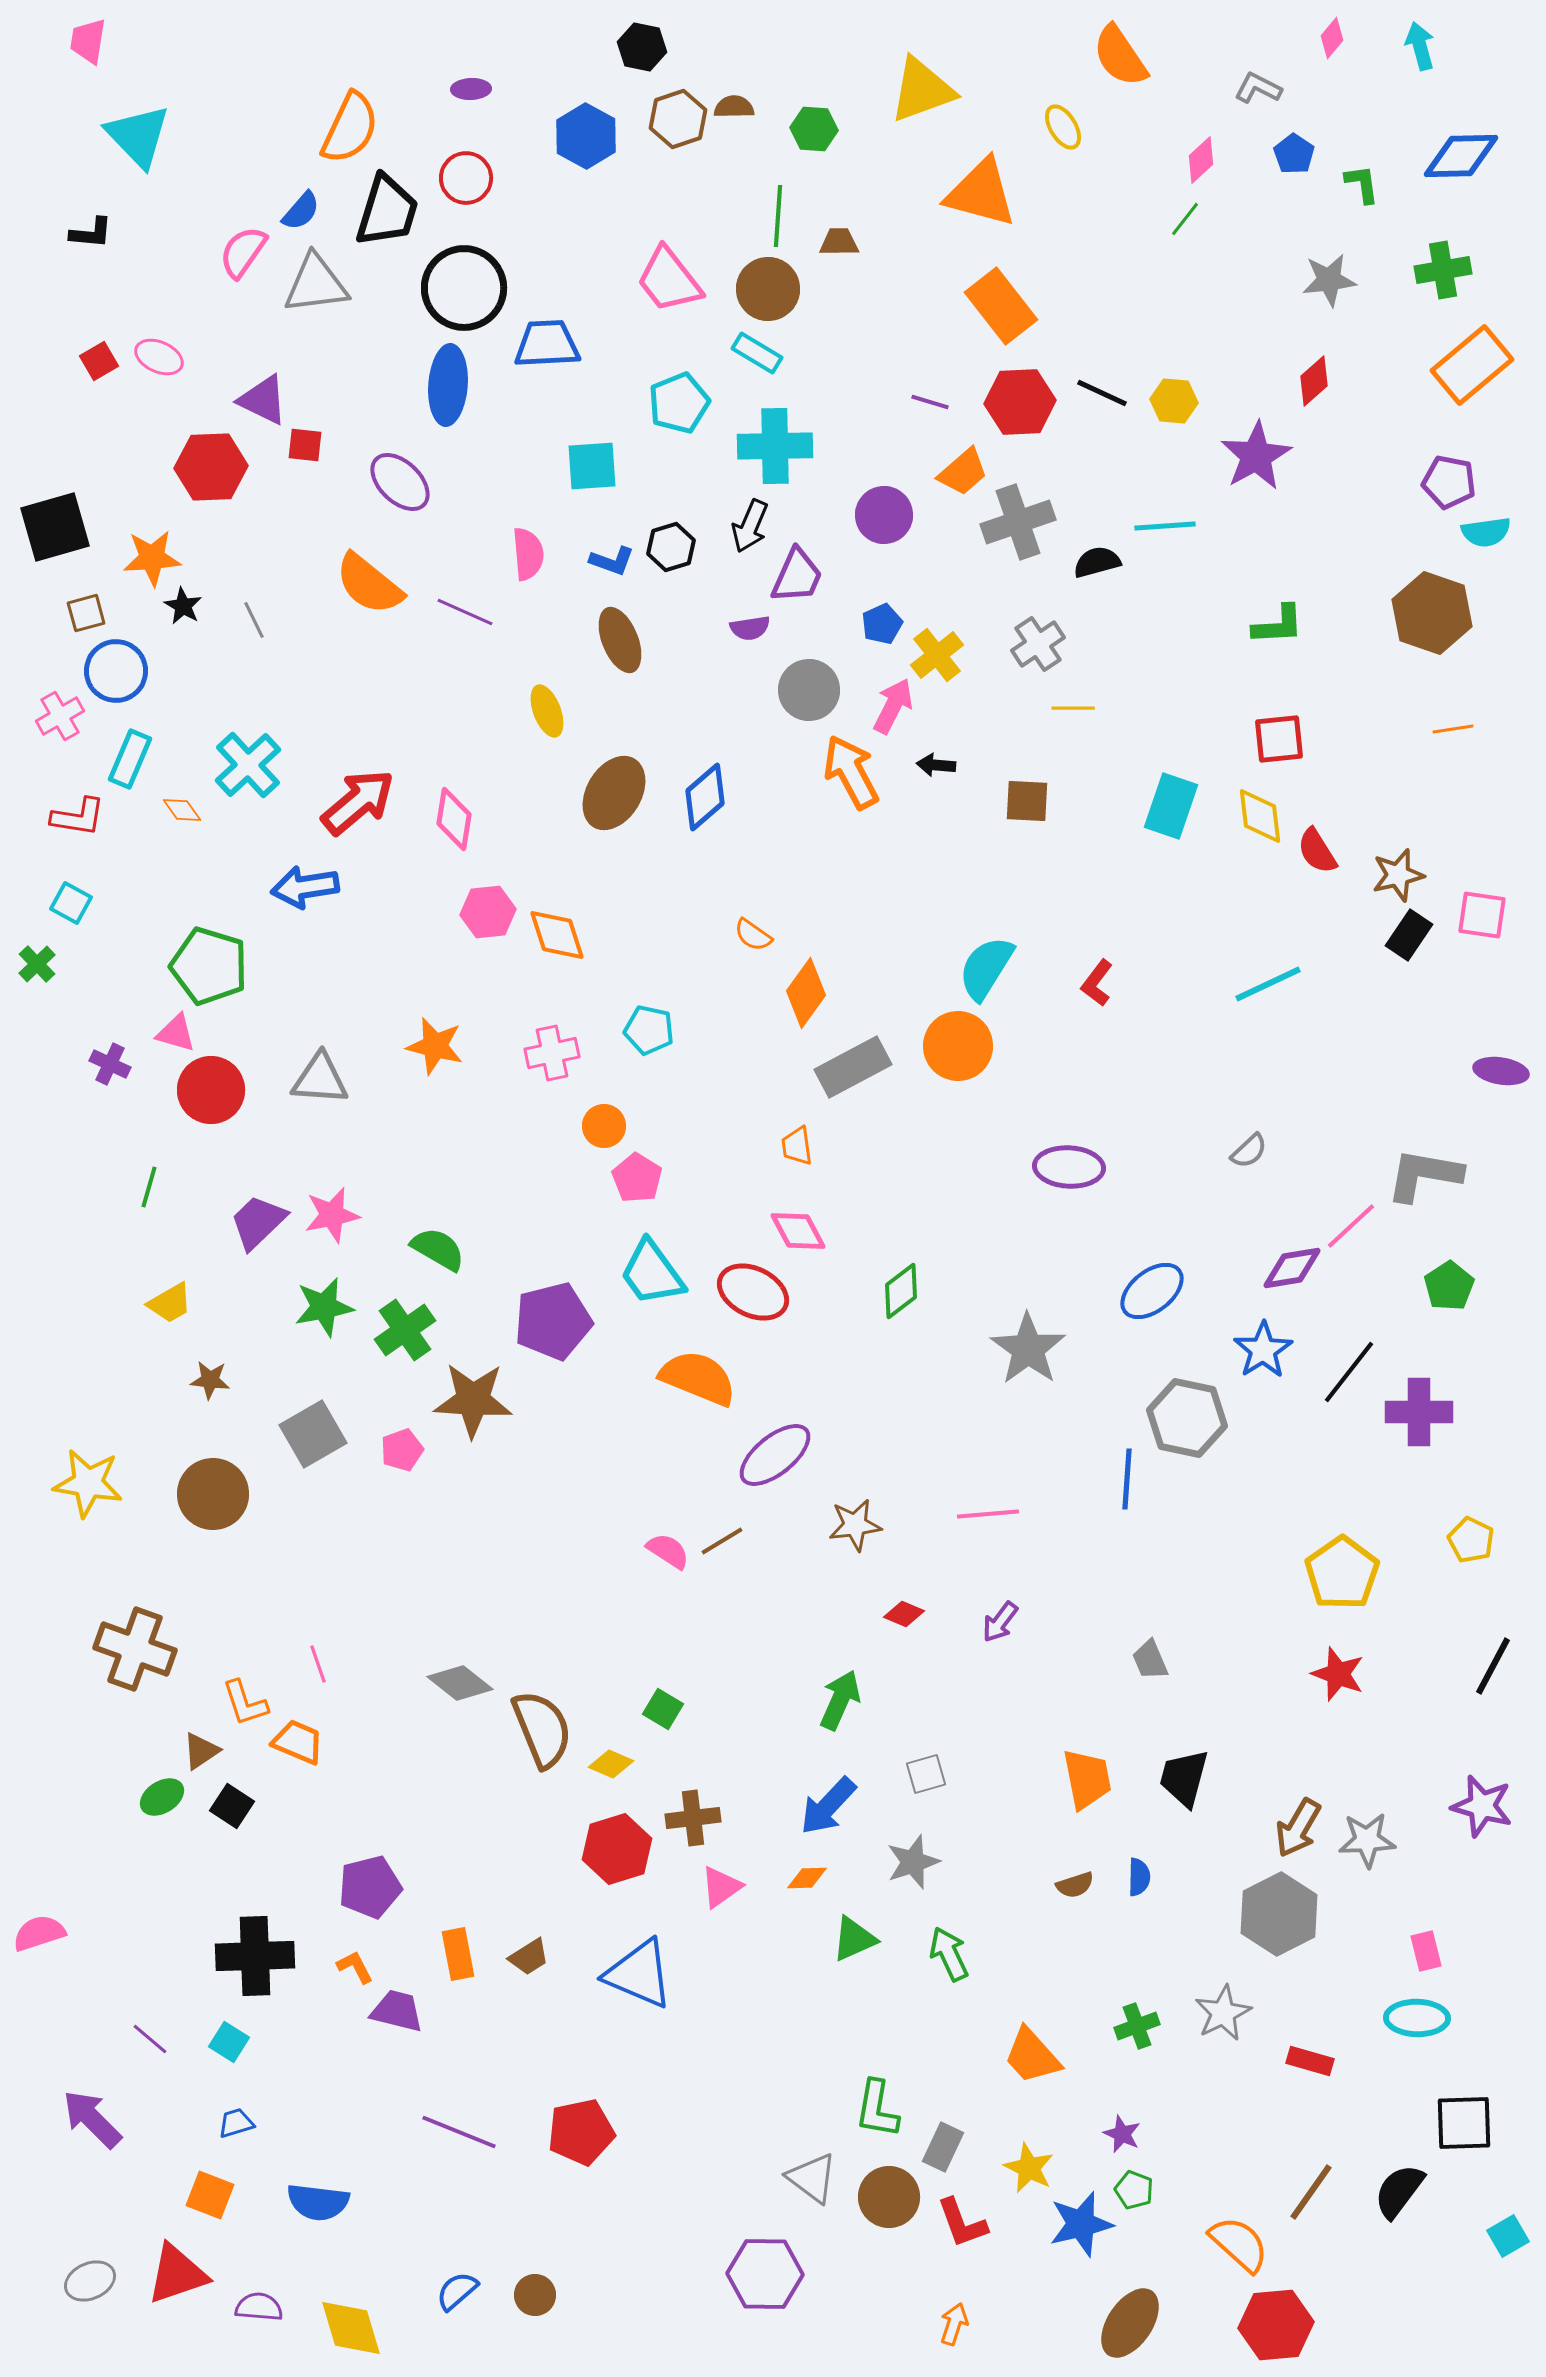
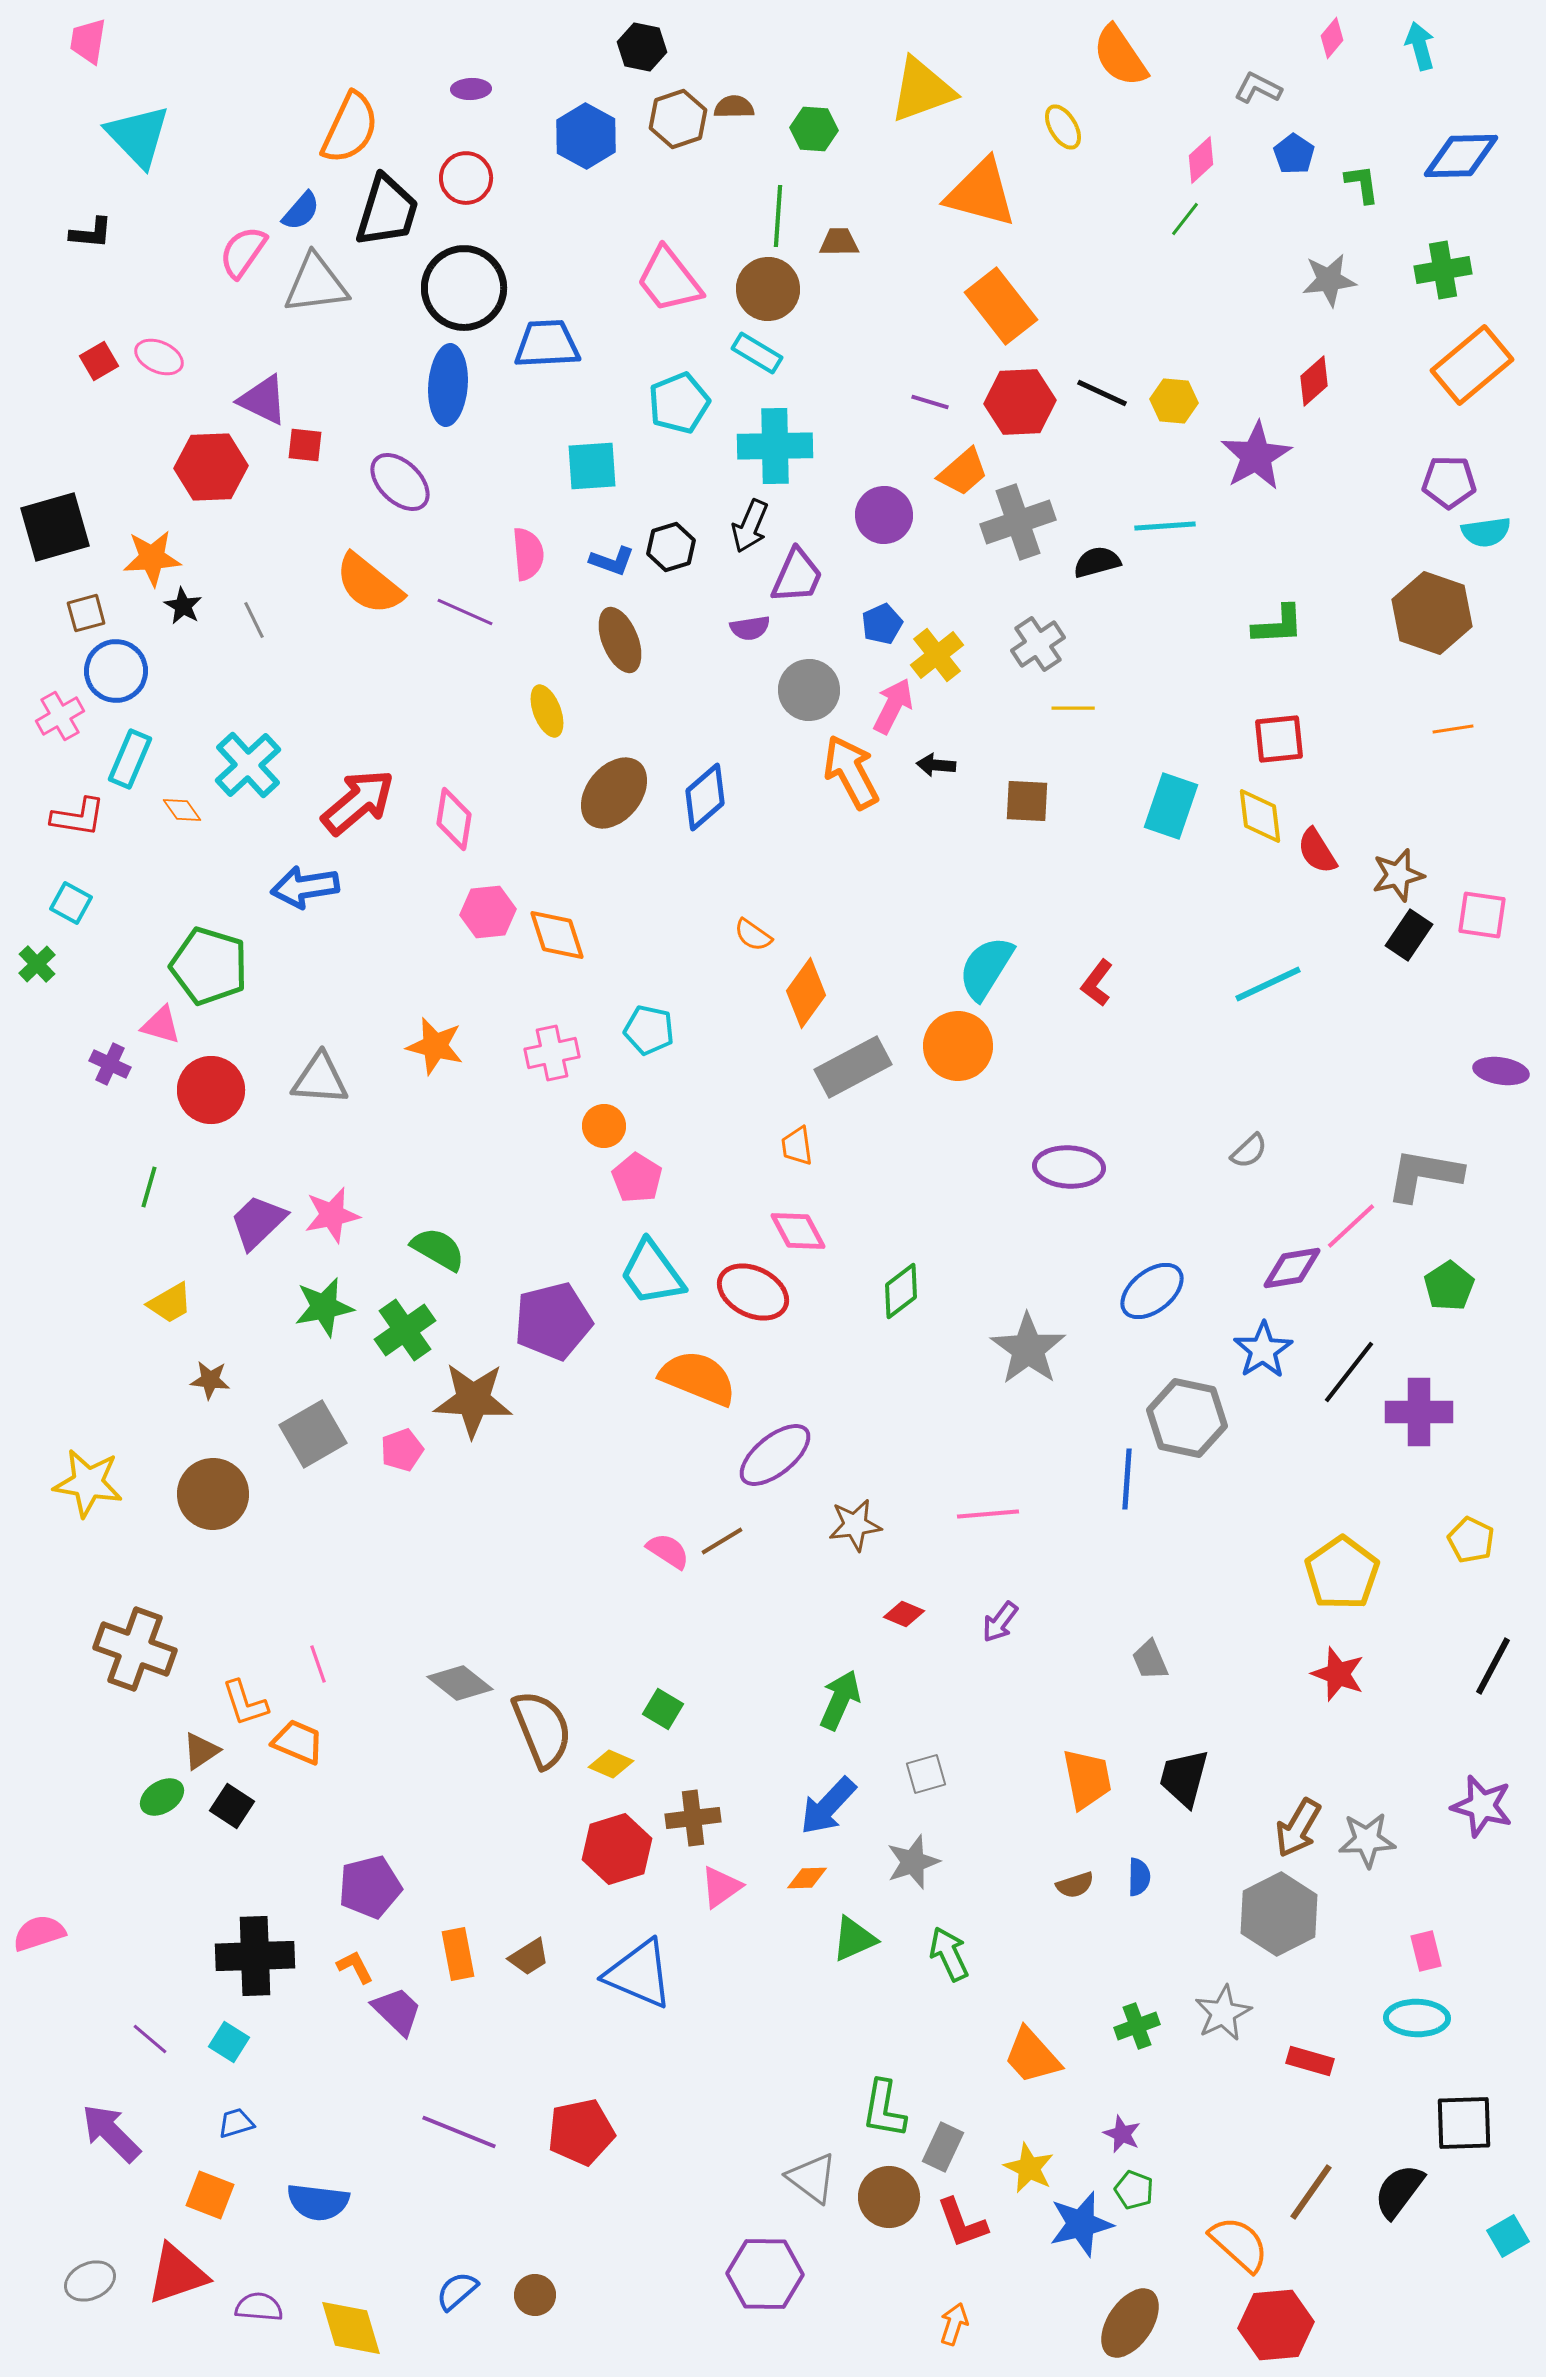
purple pentagon at (1449, 482): rotated 10 degrees counterclockwise
brown ellipse at (614, 793): rotated 8 degrees clockwise
pink triangle at (176, 1033): moved 15 px left, 8 px up
purple trapezoid at (397, 2011): rotated 30 degrees clockwise
green L-shape at (877, 2109): moved 7 px right
purple arrow at (92, 2119): moved 19 px right, 14 px down
